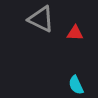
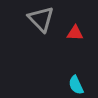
gray triangle: rotated 20 degrees clockwise
